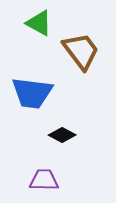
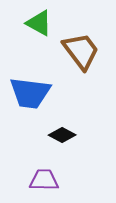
blue trapezoid: moved 2 px left
